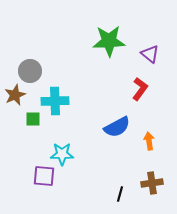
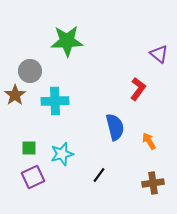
green star: moved 42 px left
purple triangle: moved 9 px right
red L-shape: moved 2 px left
brown star: rotated 10 degrees counterclockwise
green square: moved 4 px left, 29 px down
blue semicircle: moved 2 px left; rotated 76 degrees counterclockwise
orange arrow: rotated 24 degrees counterclockwise
cyan star: rotated 15 degrees counterclockwise
purple square: moved 11 px left, 1 px down; rotated 30 degrees counterclockwise
brown cross: moved 1 px right
black line: moved 21 px left, 19 px up; rotated 21 degrees clockwise
